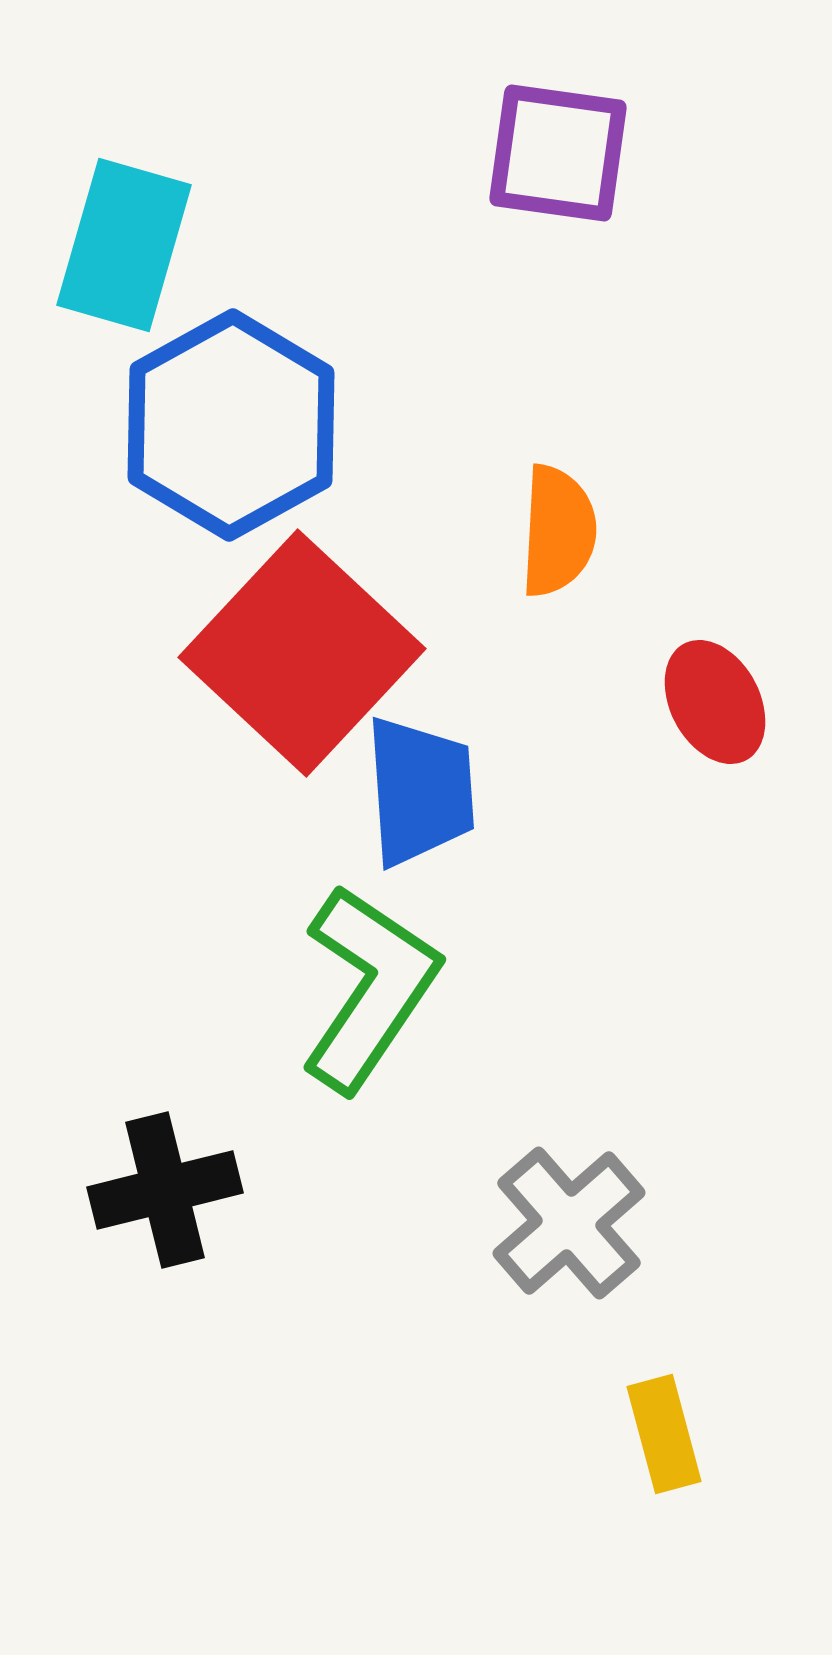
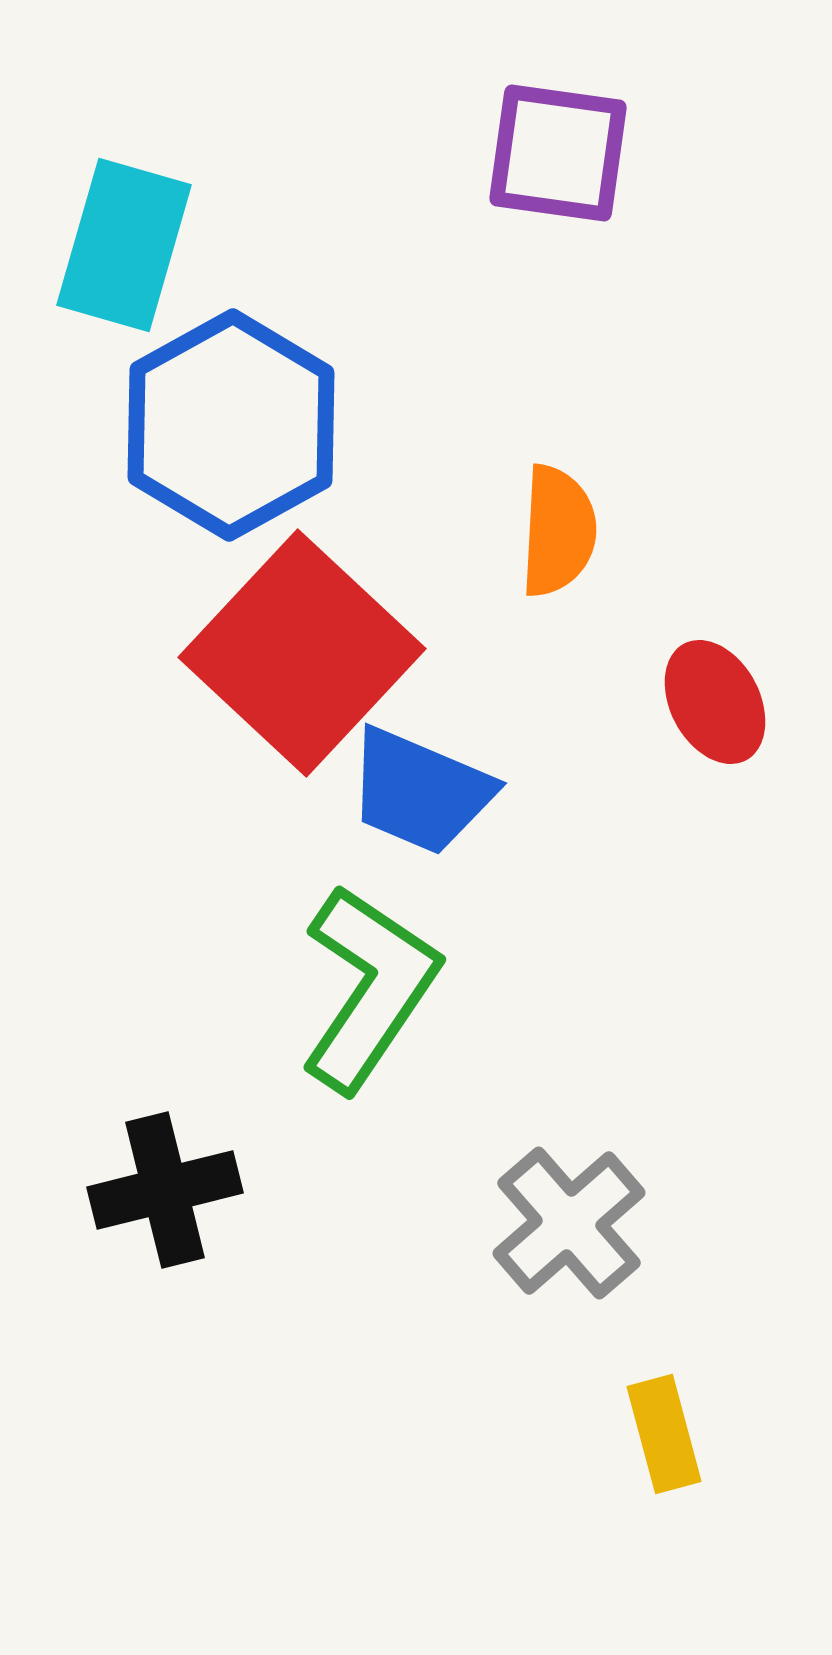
blue trapezoid: rotated 117 degrees clockwise
